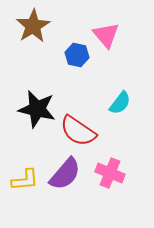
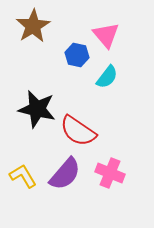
cyan semicircle: moved 13 px left, 26 px up
yellow L-shape: moved 2 px left, 4 px up; rotated 116 degrees counterclockwise
